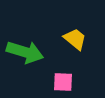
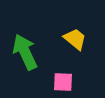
green arrow: rotated 132 degrees counterclockwise
